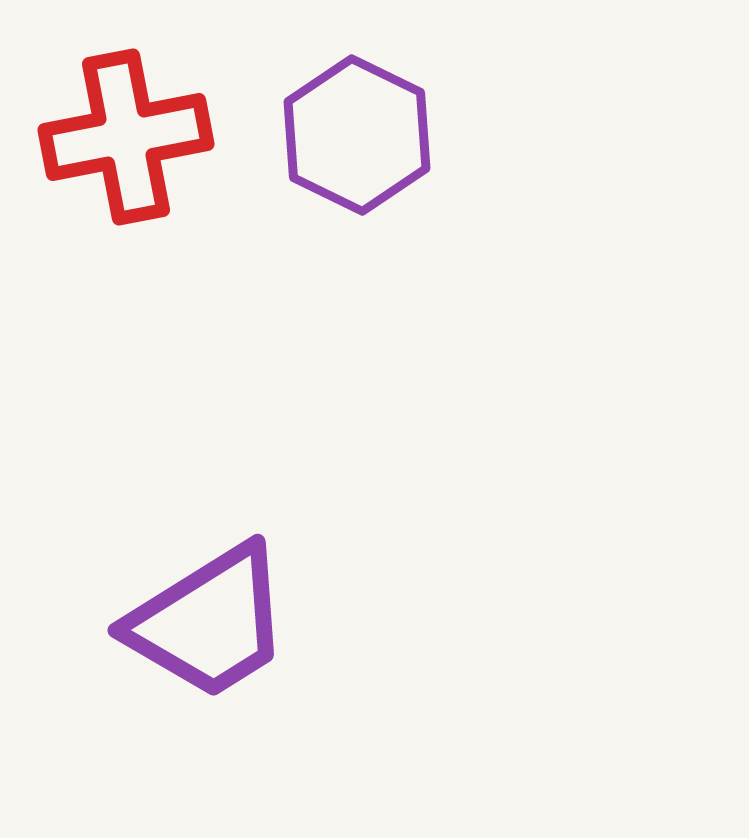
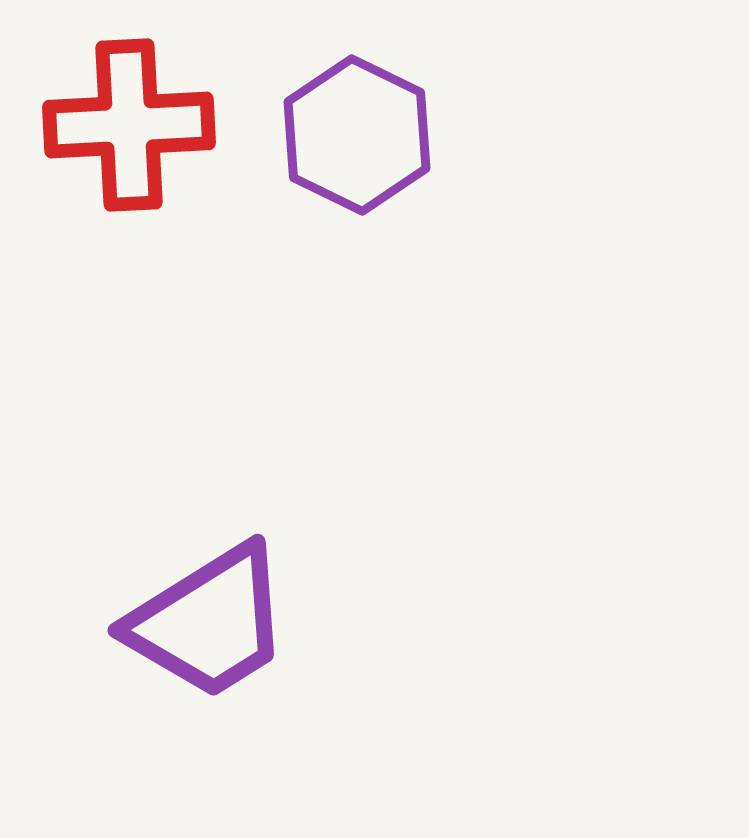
red cross: moved 3 px right, 12 px up; rotated 8 degrees clockwise
